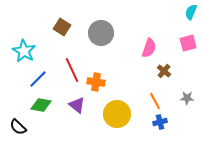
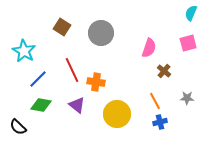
cyan semicircle: moved 1 px down
